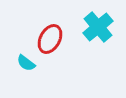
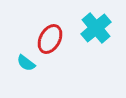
cyan cross: moved 2 px left, 1 px down
